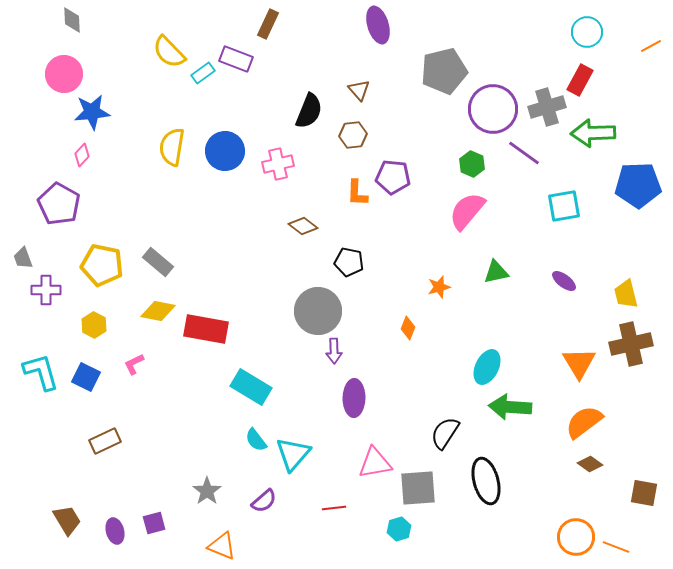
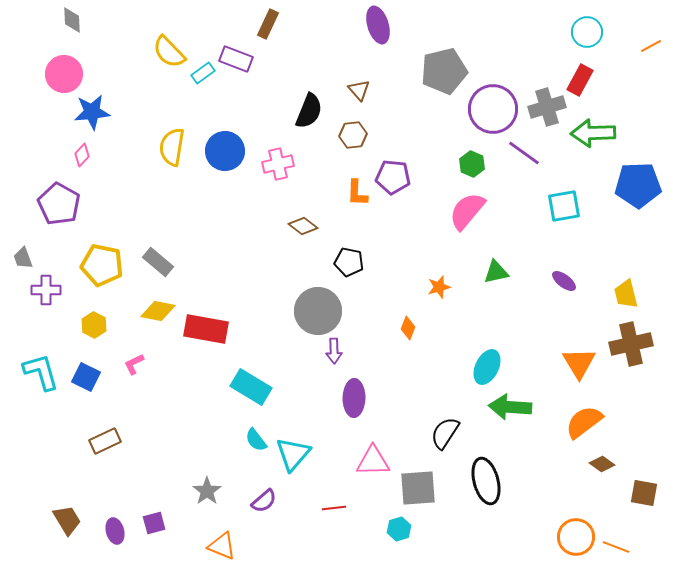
pink triangle at (375, 463): moved 2 px left, 2 px up; rotated 9 degrees clockwise
brown diamond at (590, 464): moved 12 px right
